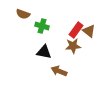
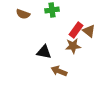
green cross: moved 10 px right, 16 px up; rotated 24 degrees counterclockwise
